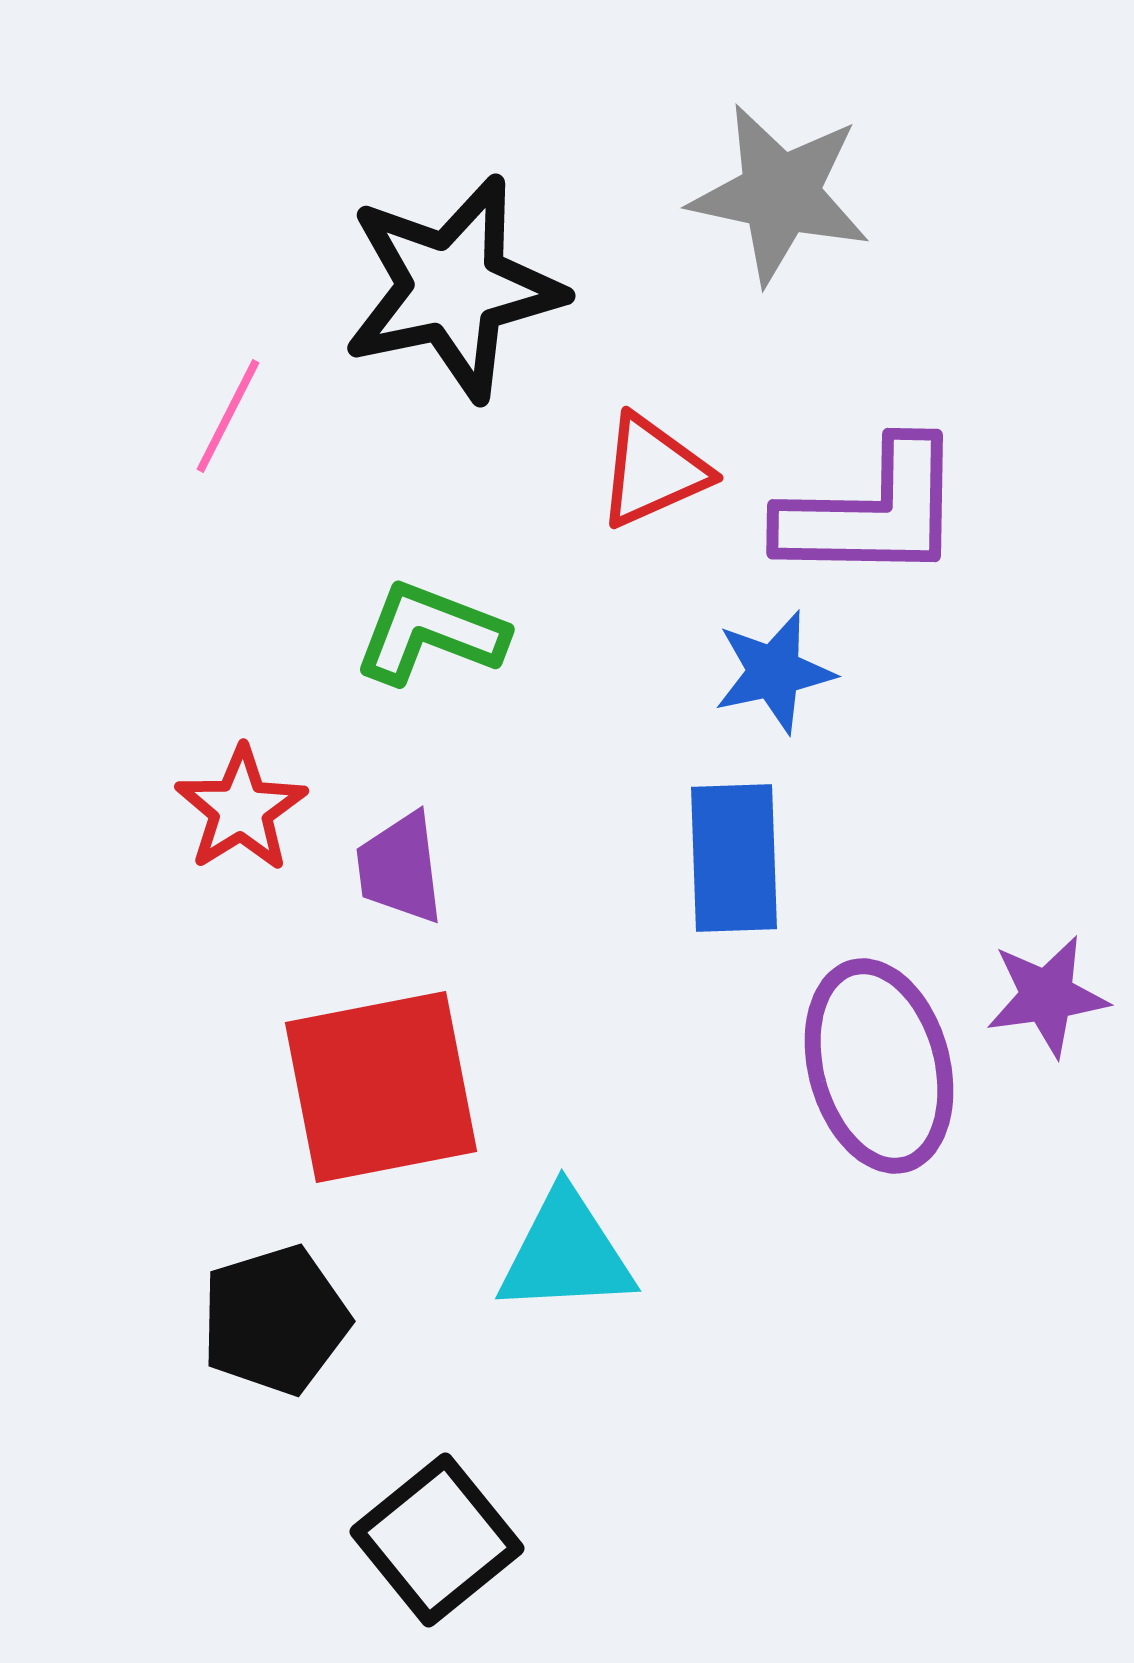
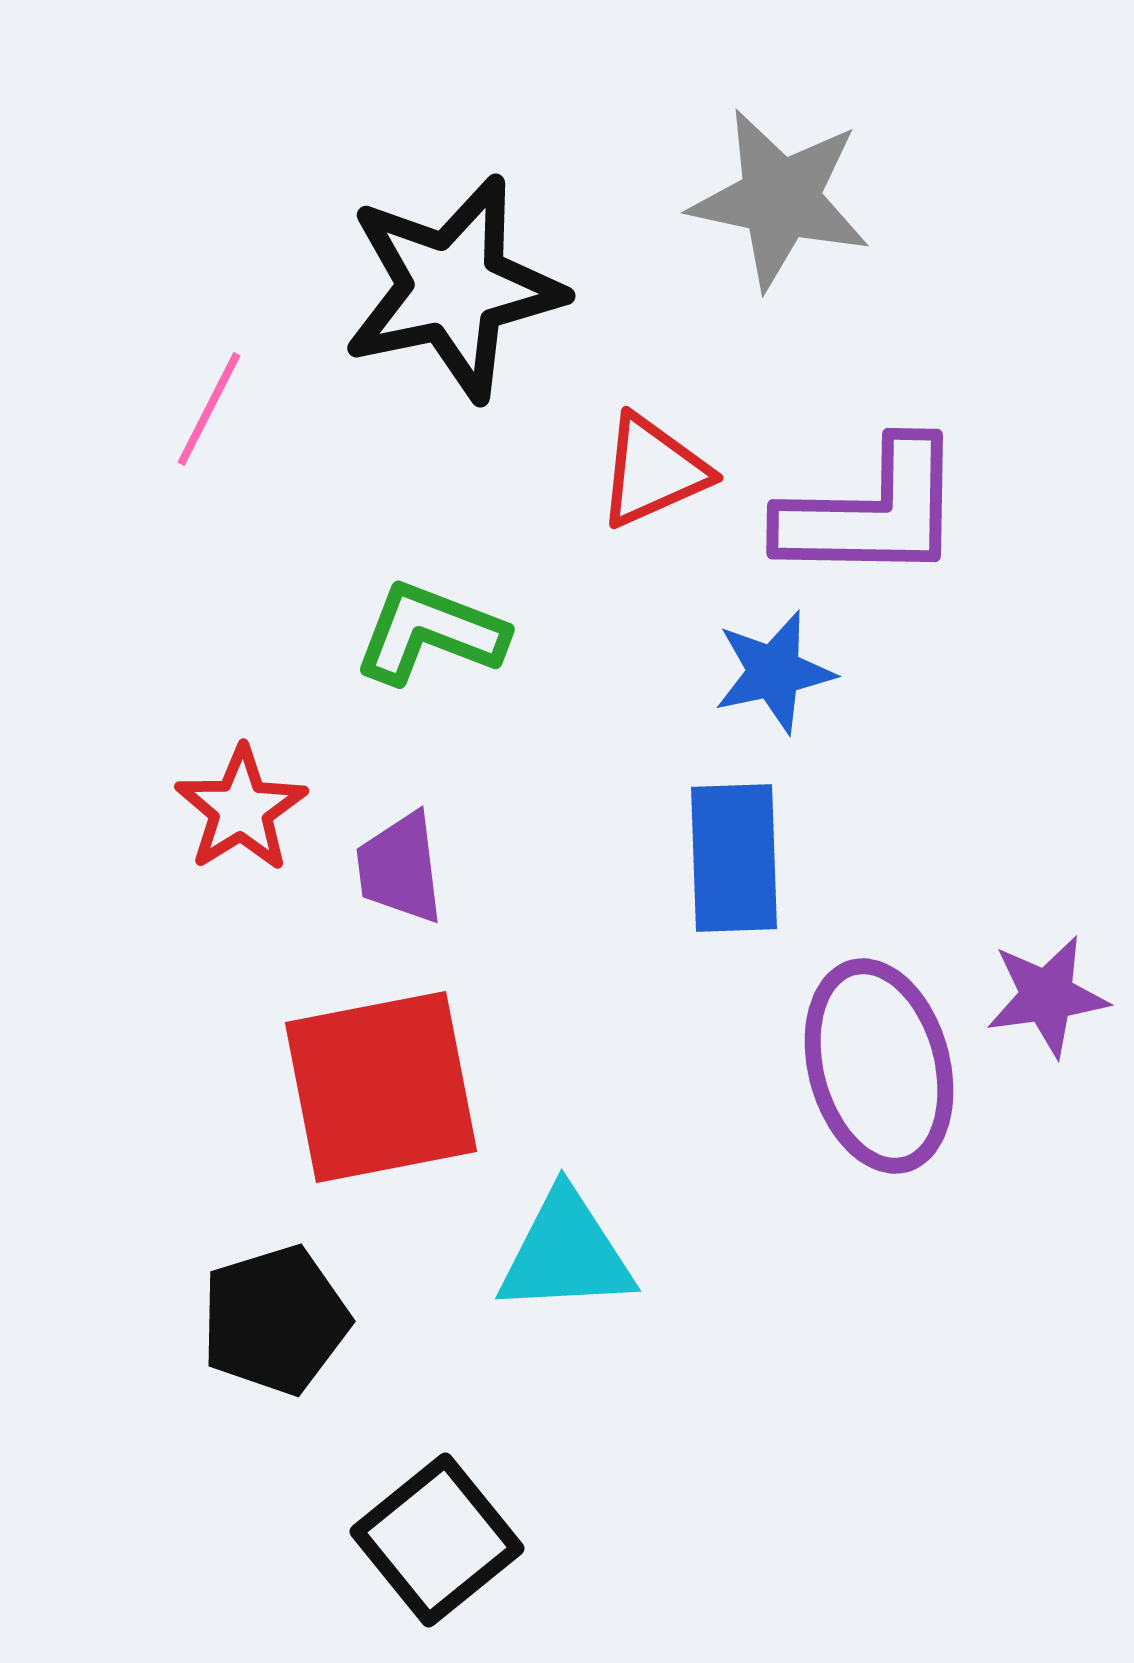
gray star: moved 5 px down
pink line: moved 19 px left, 7 px up
